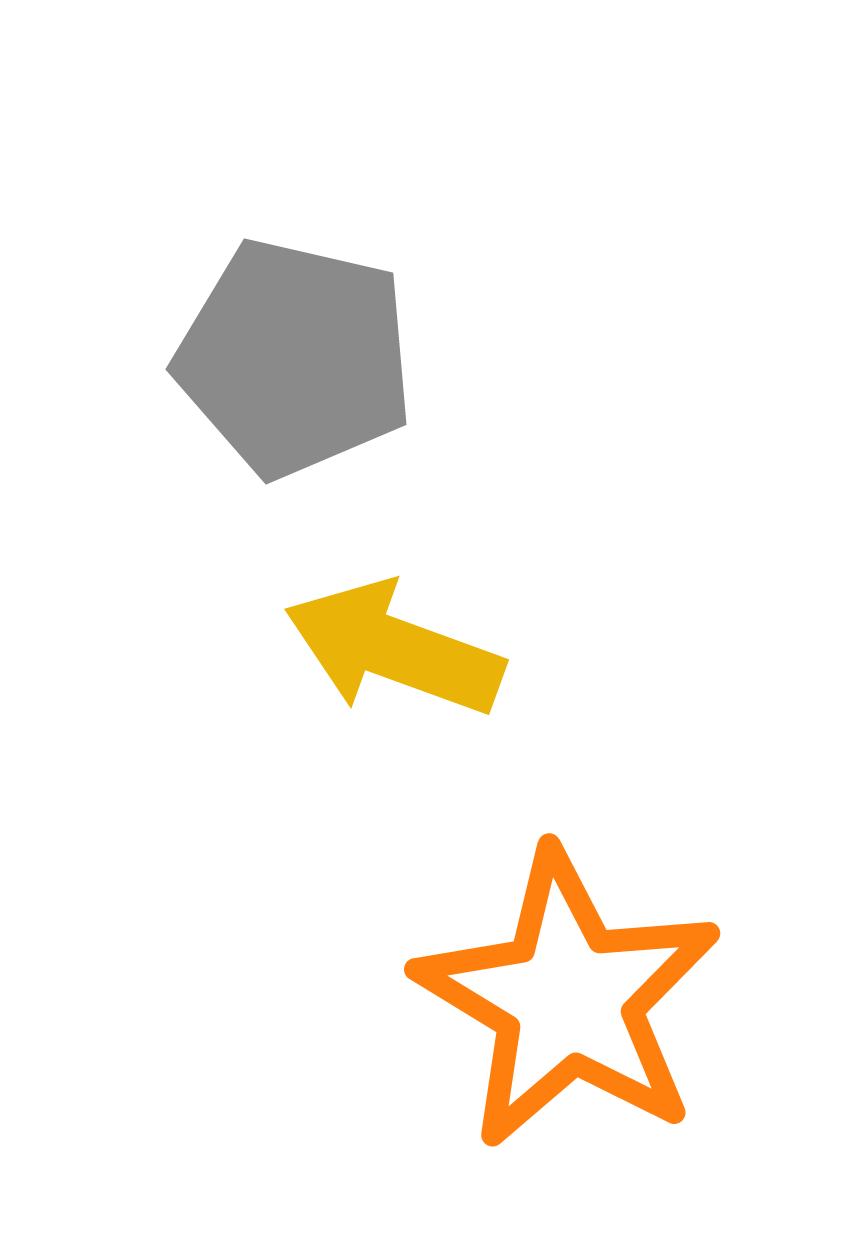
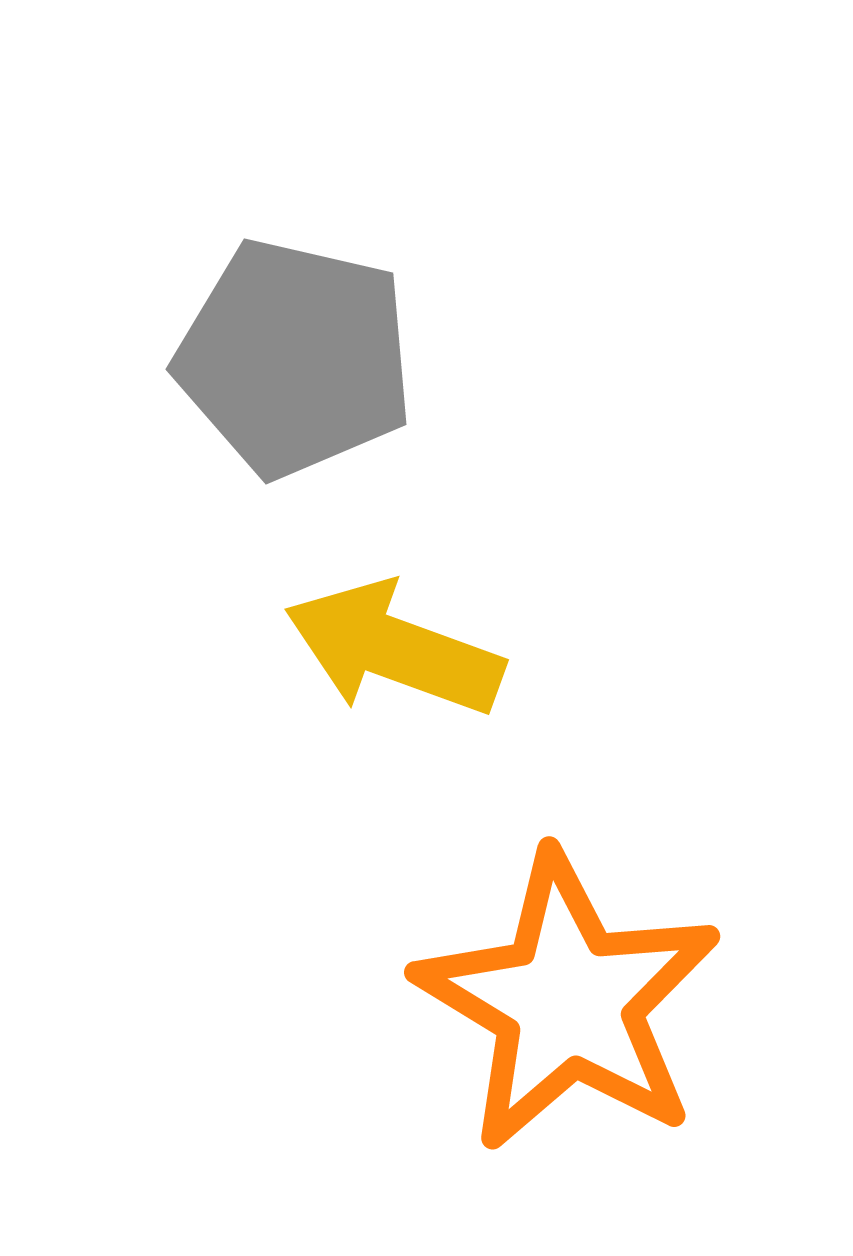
orange star: moved 3 px down
